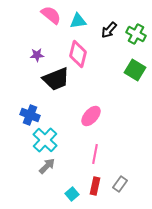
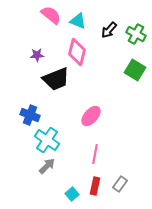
cyan triangle: rotated 30 degrees clockwise
pink diamond: moved 1 px left, 2 px up
cyan cross: moved 2 px right; rotated 10 degrees counterclockwise
